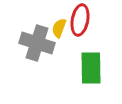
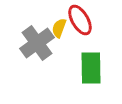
red ellipse: rotated 40 degrees counterclockwise
gray cross: rotated 36 degrees clockwise
